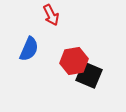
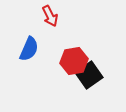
red arrow: moved 1 px left, 1 px down
black square: rotated 32 degrees clockwise
